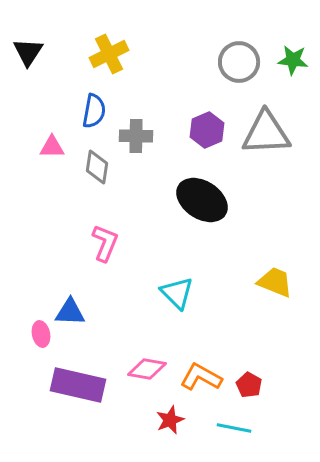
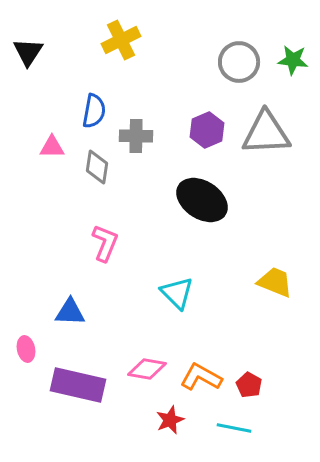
yellow cross: moved 12 px right, 14 px up
pink ellipse: moved 15 px left, 15 px down
